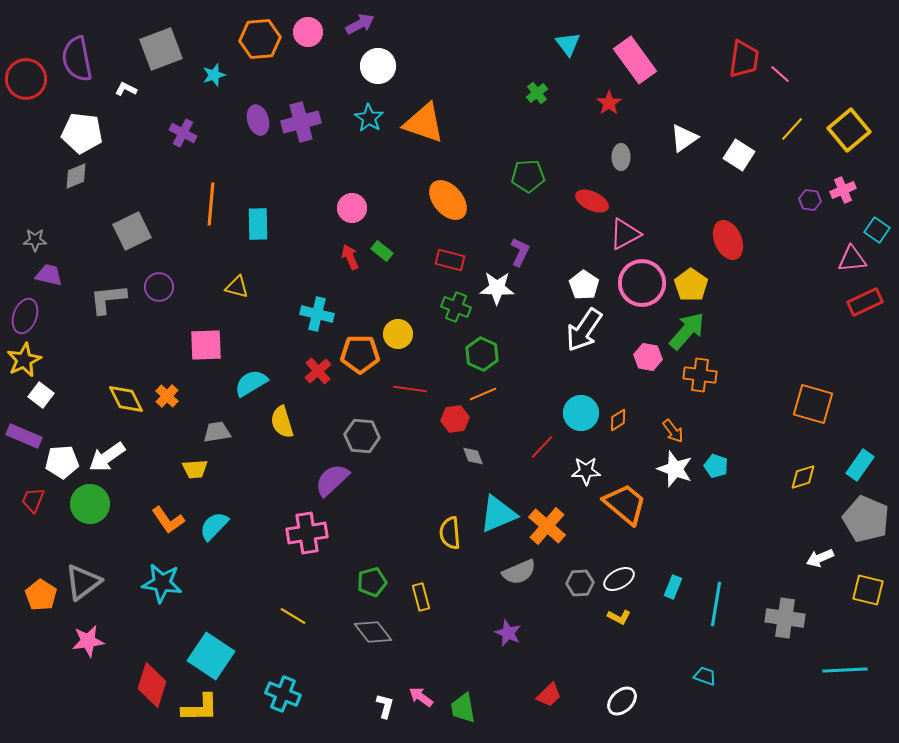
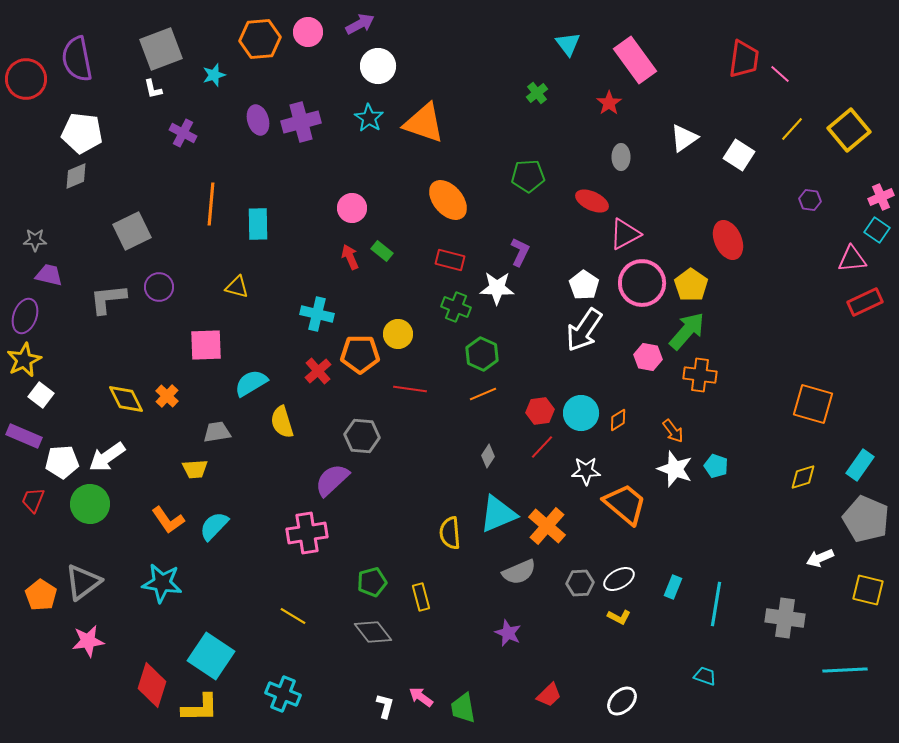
white L-shape at (126, 89): moved 27 px right; rotated 130 degrees counterclockwise
pink cross at (843, 190): moved 38 px right, 7 px down
red hexagon at (455, 419): moved 85 px right, 8 px up
gray diamond at (473, 456): moved 15 px right; rotated 55 degrees clockwise
